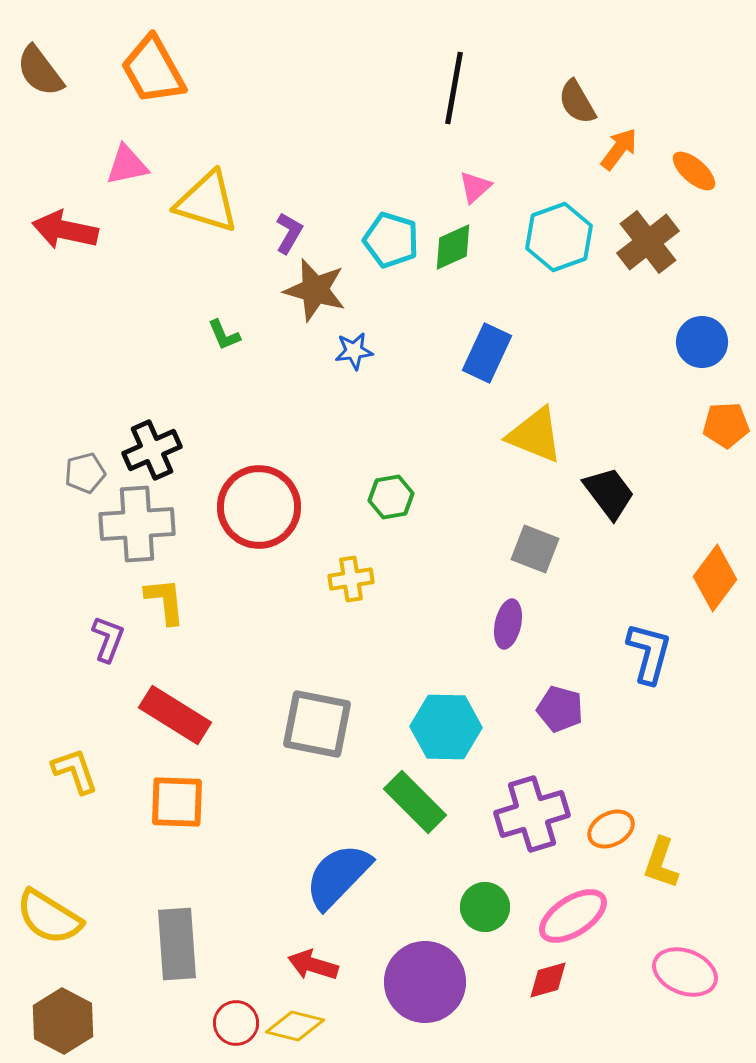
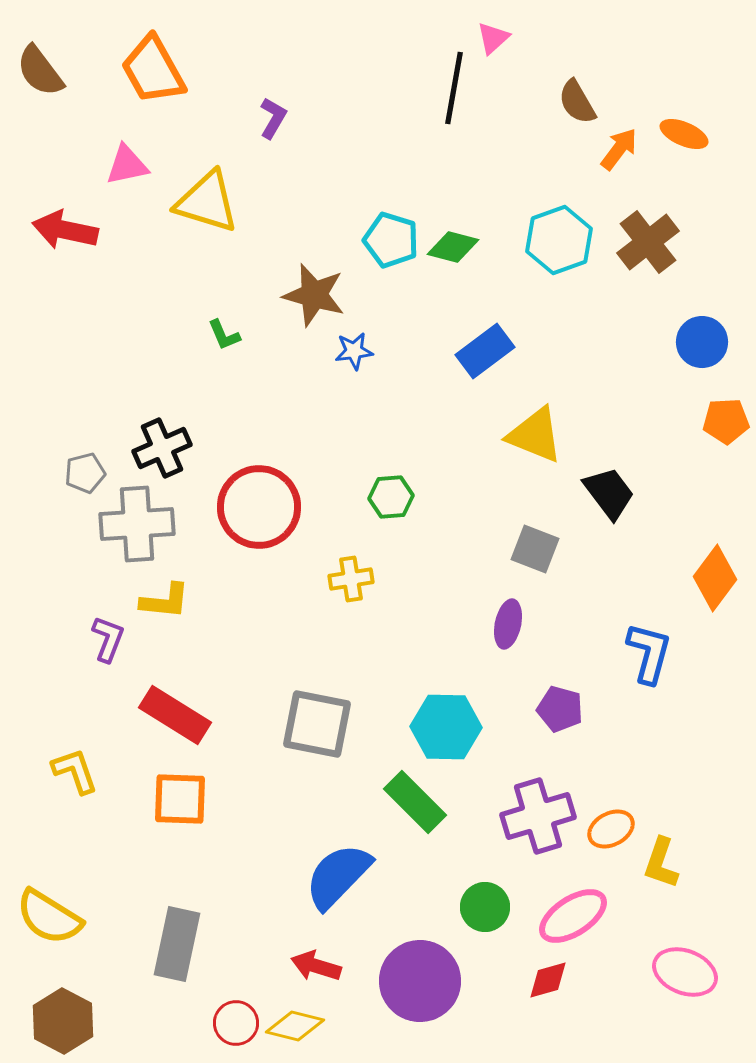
orange ellipse at (694, 171): moved 10 px left, 37 px up; rotated 18 degrees counterclockwise
pink triangle at (475, 187): moved 18 px right, 149 px up
purple L-shape at (289, 233): moved 16 px left, 115 px up
cyan hexagon at (559, 237): moved 3 px down
green diamond at (453, 247): rotated 39 degrees clockwise
brown star at (315, 290): moved 1 px left, 5 px down
blue rectangle at (487, 353): moved 2 px left, 2 px up; rotated 28 degrees clockwise
orange pentagon at (726, 425): moved 4 px up
black cross at (152, 450): moved 10 px right, 2 px up
green hexagon at (391, 497): rotated 6 degrees clockwise
yellow L-shape at (165, 601): rotated 102 degrees clockwise
orange square at (177, 802): moved 3 px right, 3 px up
purple cross at (532, 814): moved 6 px right, 2 px down
gray rectangle at (177, 944): rotated 16 degrees clockwise
red arrow at (313, 965): moved 3 px right, 1 px down
purple circle at (425, 982): moved 5 px left, 1 px up
